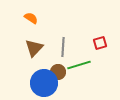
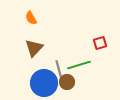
orange semicircle: rotated 152 degrees counterclockwise
gray line: moved 4 px left, 23 px down; rotated 18 degrees counterclockwise
brown circle: moved 9 px right, 10 px down
